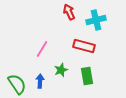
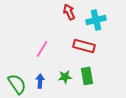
green star: moved 4 px right, 7 px down; rotated 16 degrees clockwise
